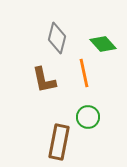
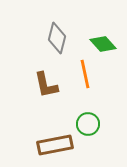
orange line: moved 1 px right, 1 px down
brown L-shape: moved 2 px right, 5 px down
green circle: moved 7 px down
brown rectangle: moved 4 px left, 3 px down; rotated 68 degrees clockwise
